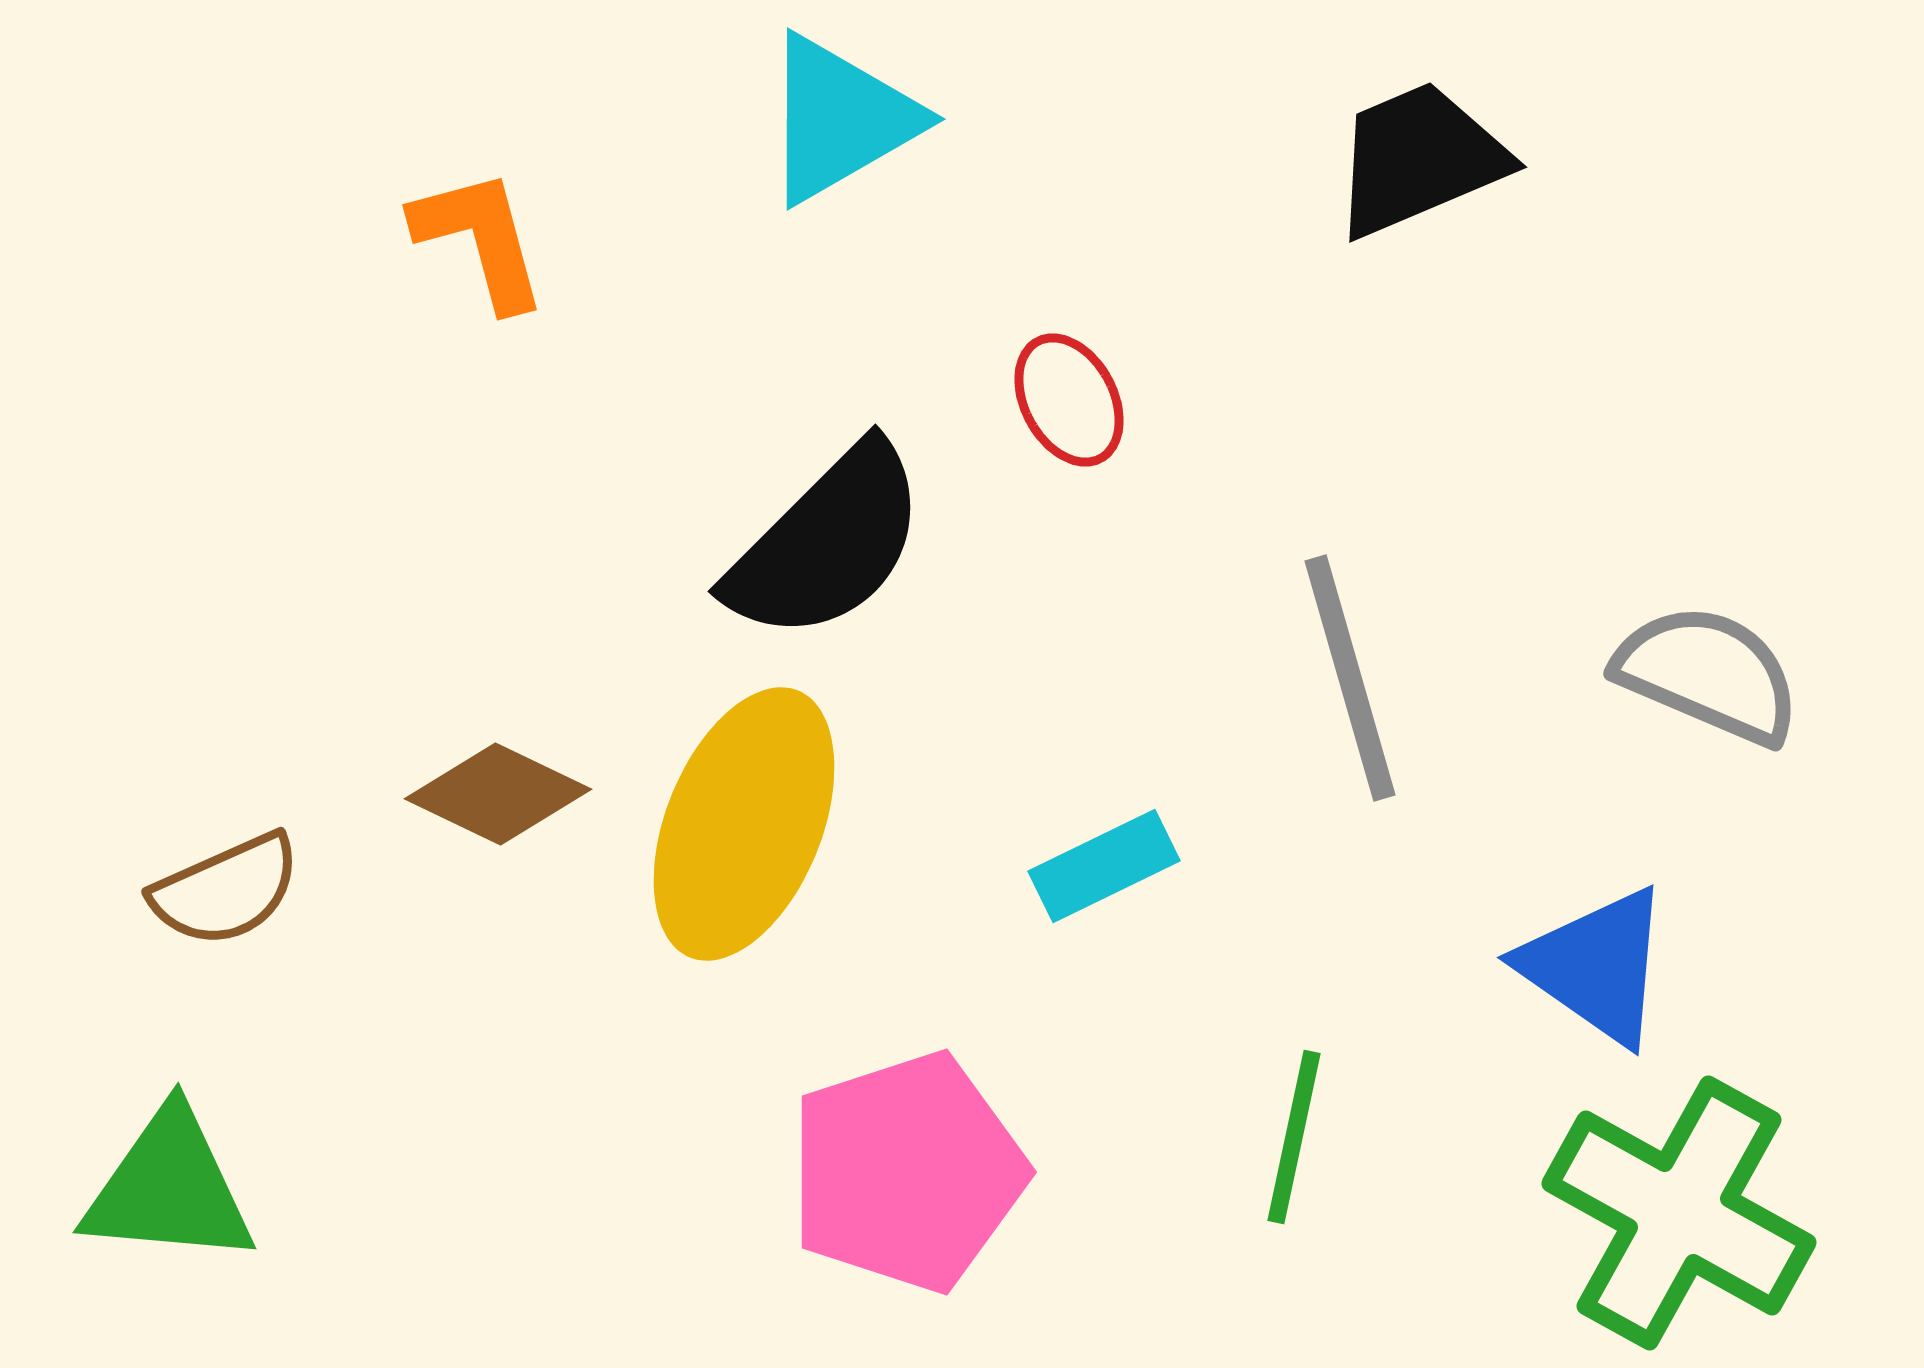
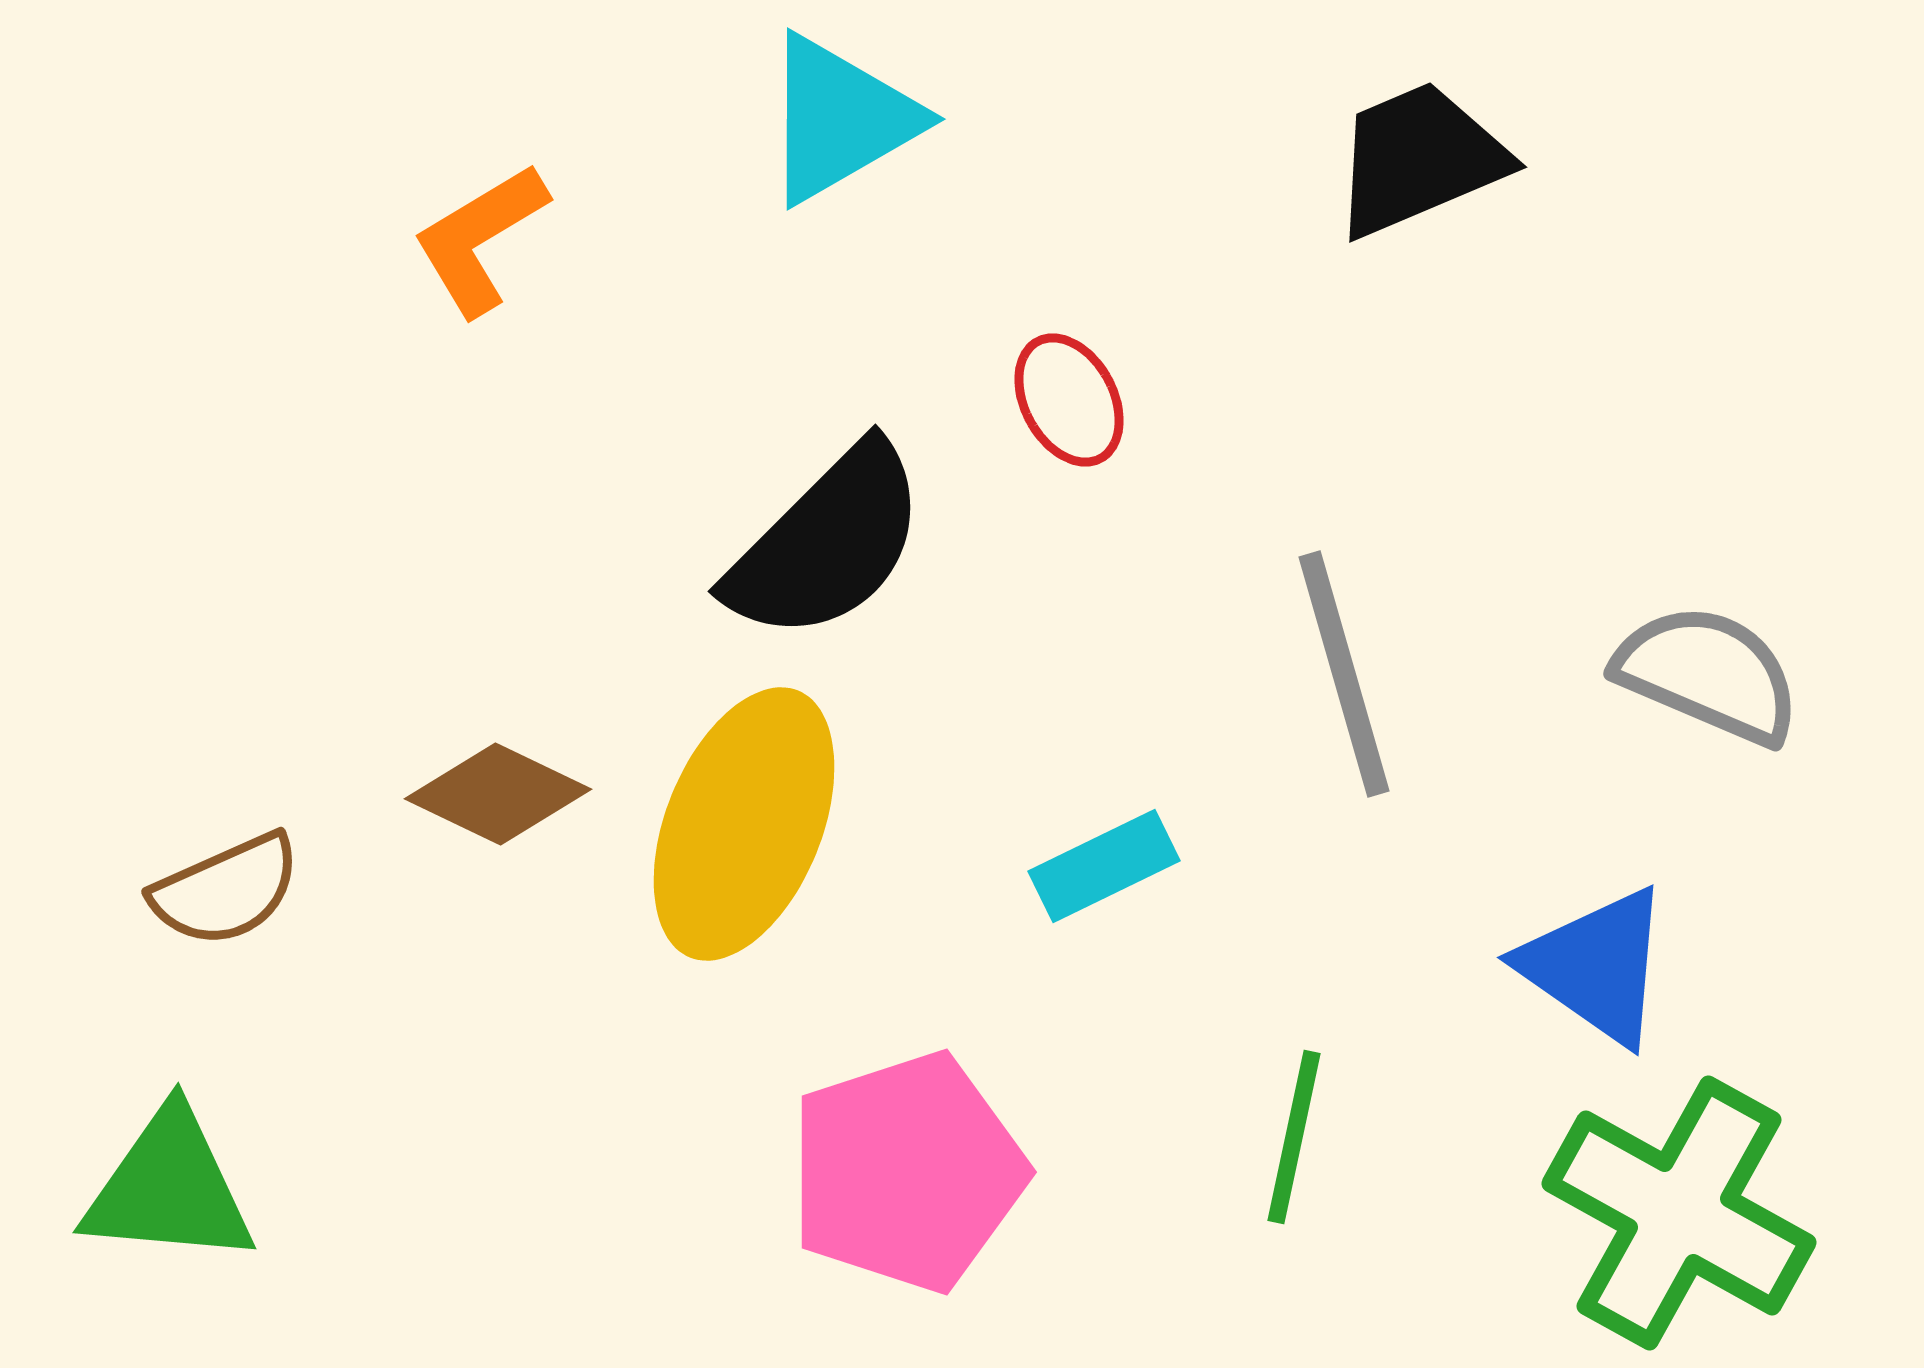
orange L-shape: rotated 106 degrees counterclockwise
gray line: moved 6 px left, 4 px up
